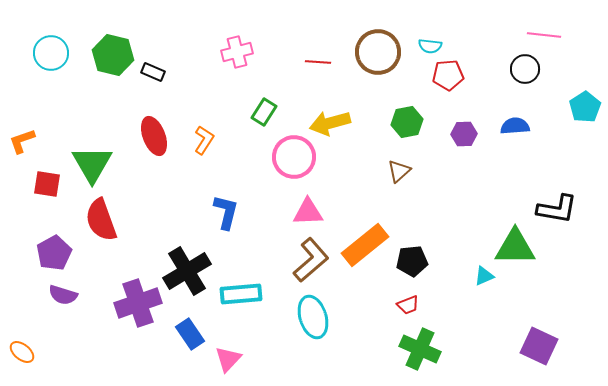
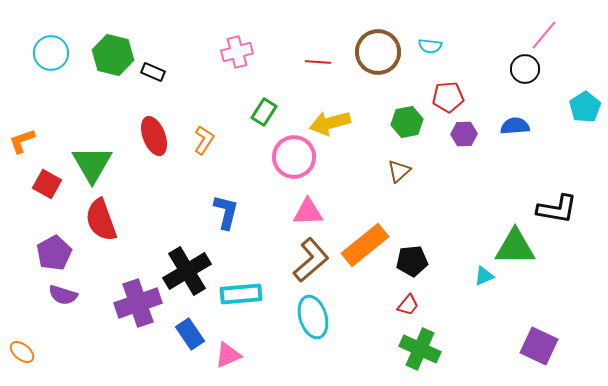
pink line at (544, 35): rotated 56 degrees counterclockwise
red pentagon at (448, 75): moved 22 px down
red square at (47, 184): rotated 20 degrees clockwise
red trapezoid at (408, 305): rotated 30 degrees counterclockwise
pink triangle at (228, 359): moved 4 px up; rotated 24 degrees clockwise
